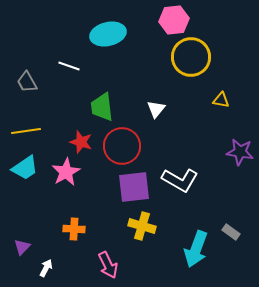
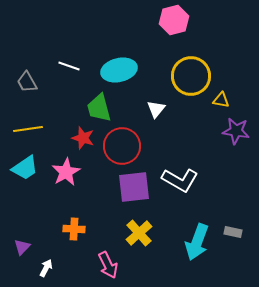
pink hexagon: rotated 8 degrees counterclockwise
cyan ellipse: moved 11 px right, 36 px down
yellow circle: moved 19 px down
green trapezoid: moved 3 px left, 1 px down; rotated 8 degrees counterclockwise
yellow line: moved 2 px right, 2 px up
red star: moved 2 px right, 4 px up
purple star: moved 4 px left, 21 px up
yellow cross: moved 3 px left, 7 px down; rotated 32 degrees clockwise
gray rectangle: moved 2 px right; rotated 24 degrees counterclockwise
cyan arrow: moved 1 px right, 7 px up
